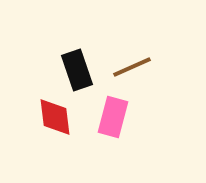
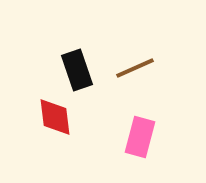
brown line: moved 3 px right, 1 px down
pink rectangle: moved 27 px right, 20 px down
